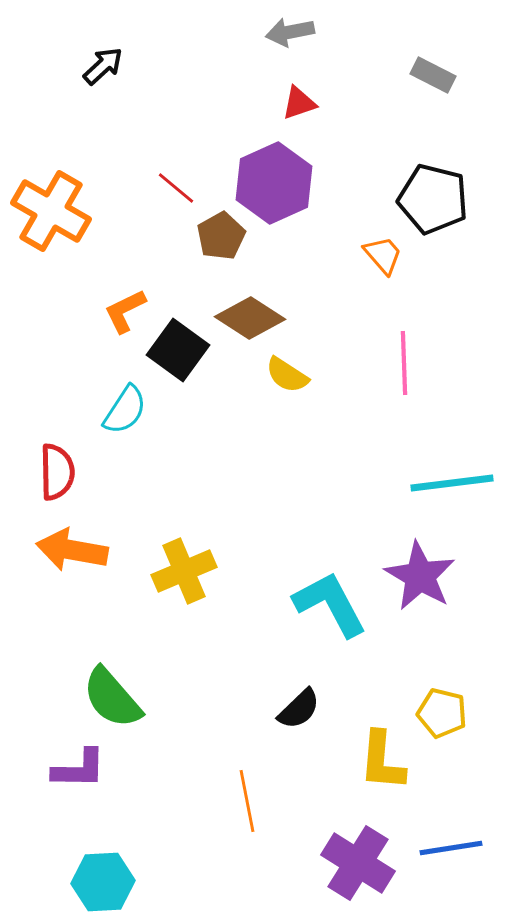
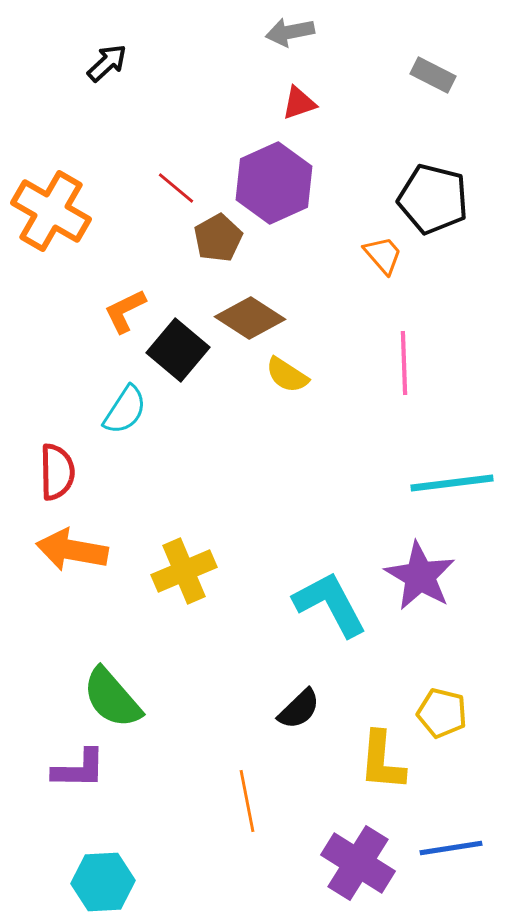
black arrow: moved 4 px right, 3 px up
brown pentagon: moved 3 px left, 2 px down
black square: rotated 4 degrees clockwise
